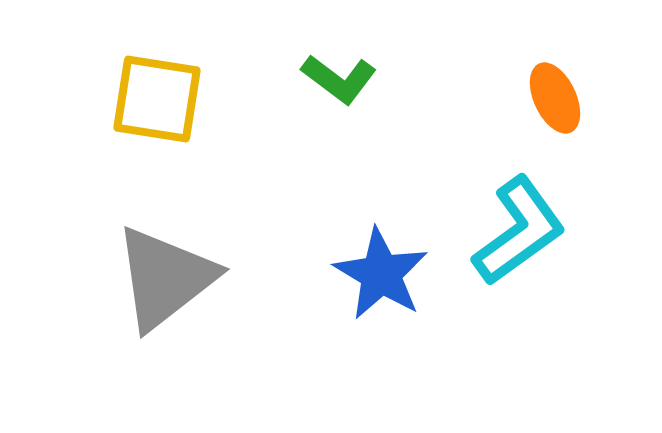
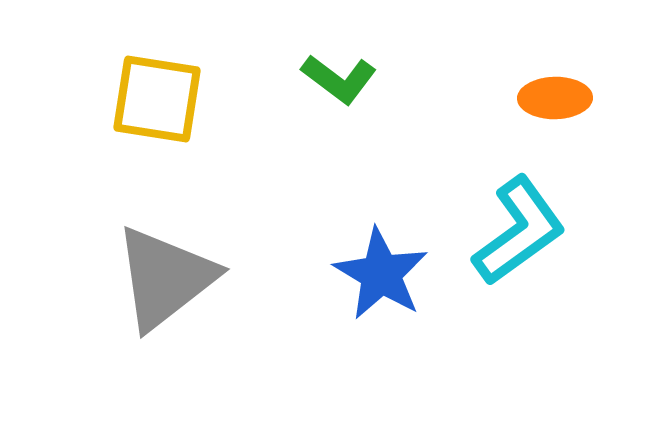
orange ellipse: rotated 66 degrees counterclockwise
